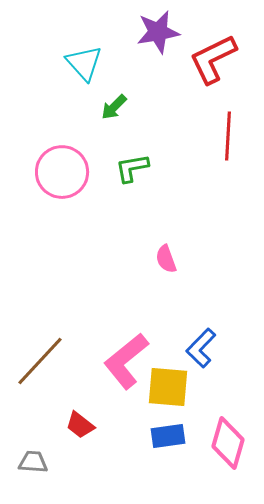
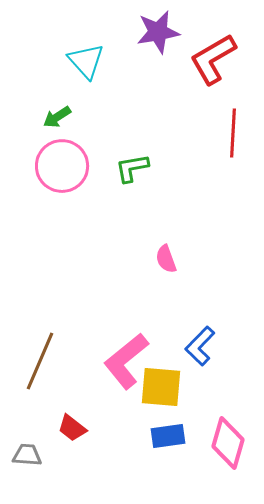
red L-shape: rotated 4 degrees counterclockwise
cyan triangle: moved 2 px right, 2 px up
green arrow: moved 57 px left, 10 px down; rotated 12 degrees clockwise
red line: moved 5 px right, 3 px up
pink circle: moved 6 px up
blue L-shape: moved 1 px left, 2 px up
brown line: rotated 20 degrees counterclockwise
yellow square: moved 7 px left
red trapezoid: moved 8 px left, 3 px down
gray trapezoid: moved 6 px left, 7 px up
